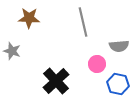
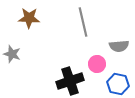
gray star: moved 3 px down
black cross: moved 14 px right; rotated 24 degrees clockwise
